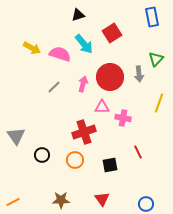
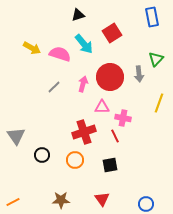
red line: moved 23 px left, 16 px up
